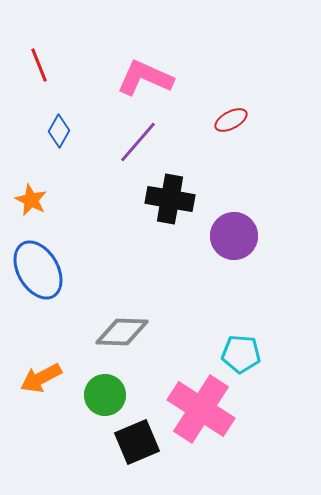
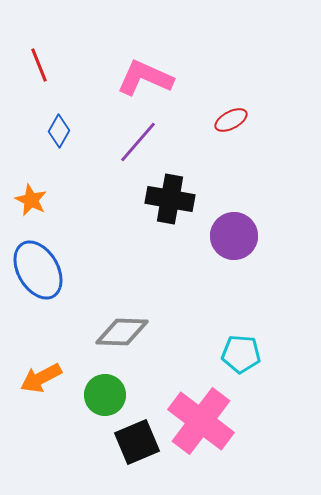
pink cross: moved 12 px down; rotated 4 degrees clockwise
